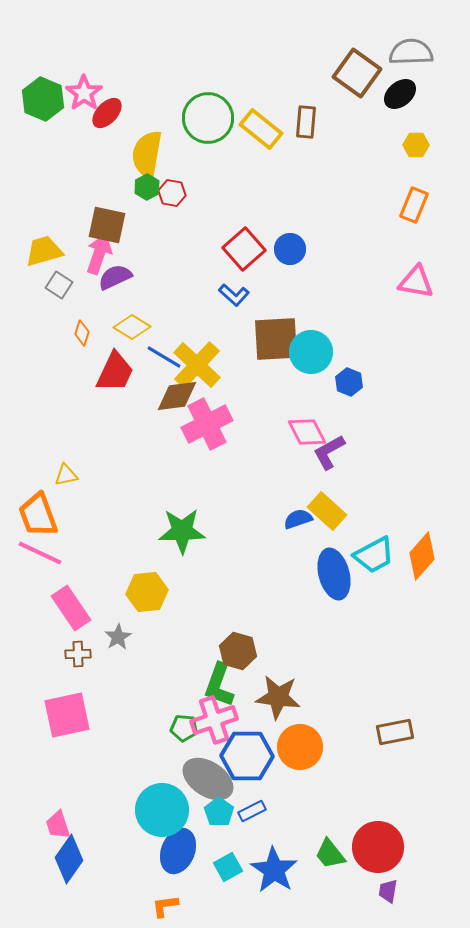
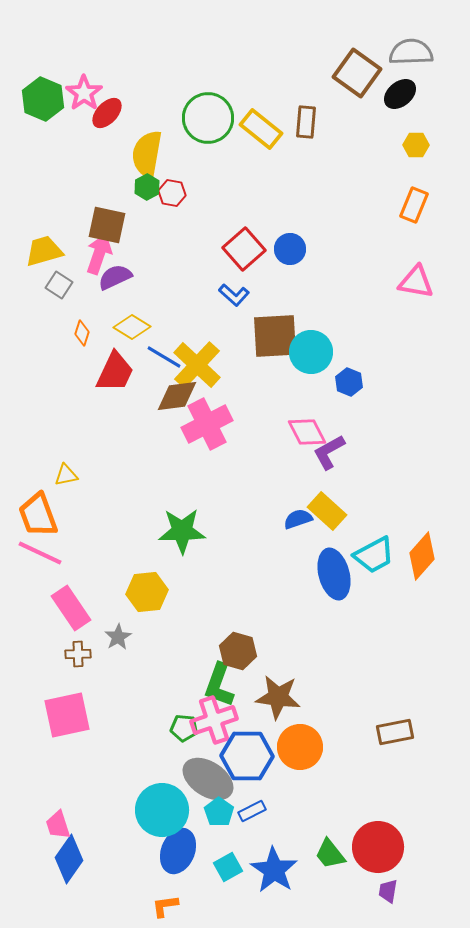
brown square at (276, 339): moved 1 px left, 3 px up
